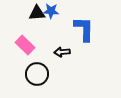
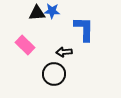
blue star: moved 1 px right
black arrow: moved 2 px right
black circle: moved 17 px right
